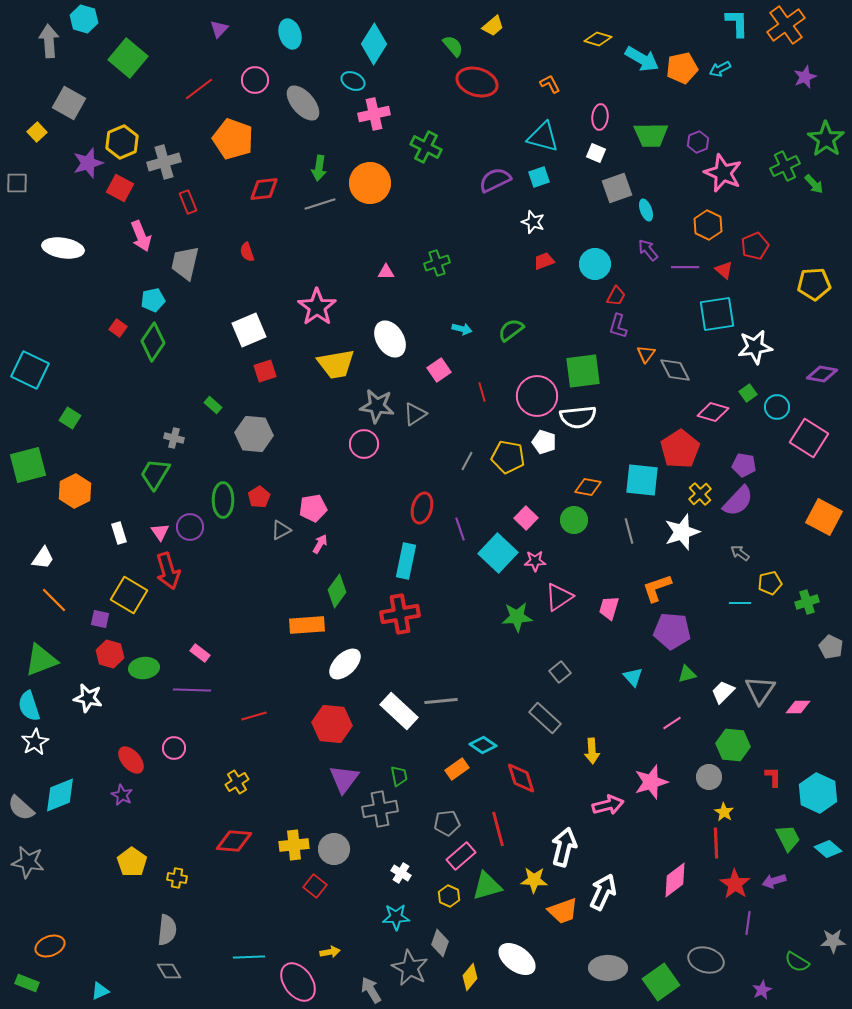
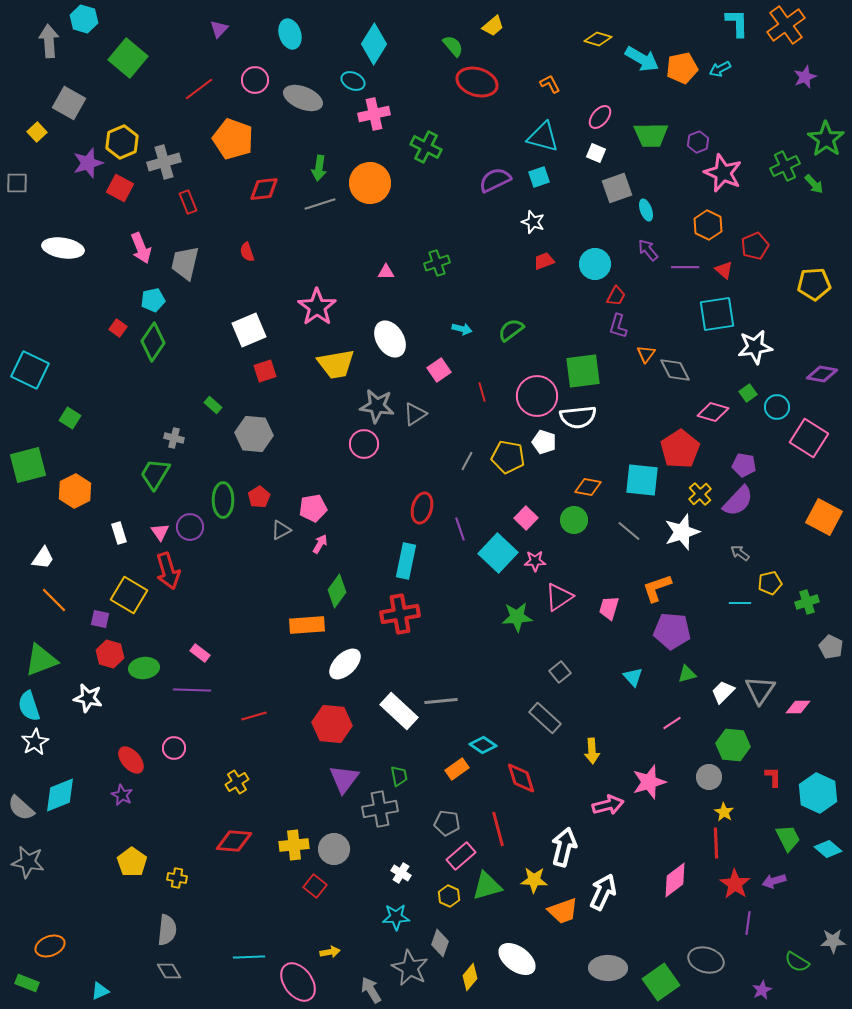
gray ellipse at (303, 103): moved 5 px up; rotated 27 degrees counterclockwise
pink ellipse at (600, 117): rotated 35 degrees clockwise
pink arrow at (141, 236): moved 12 px down
gray line at (629, 531): rotated 35 degrees counterclockwise
pink star at (651, 782): moved 2 px left
gray pentagon at (447, 823): rotated 15 degrees clockwise
